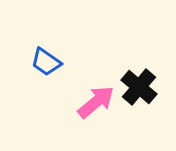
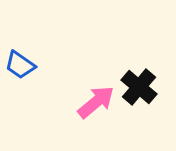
blue trapezoid: moved 26 px left, 3 px down
